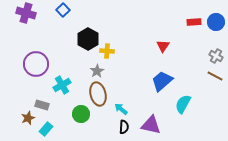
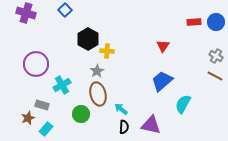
blue square: moved 2 px right
